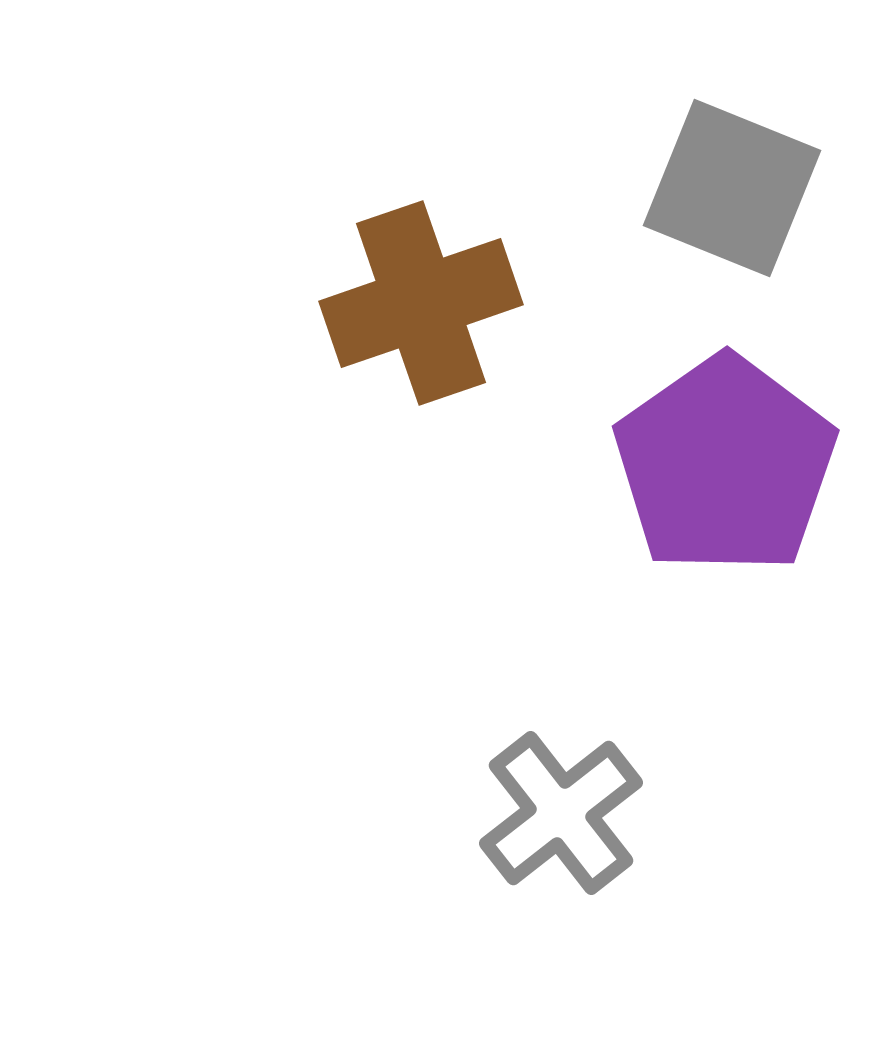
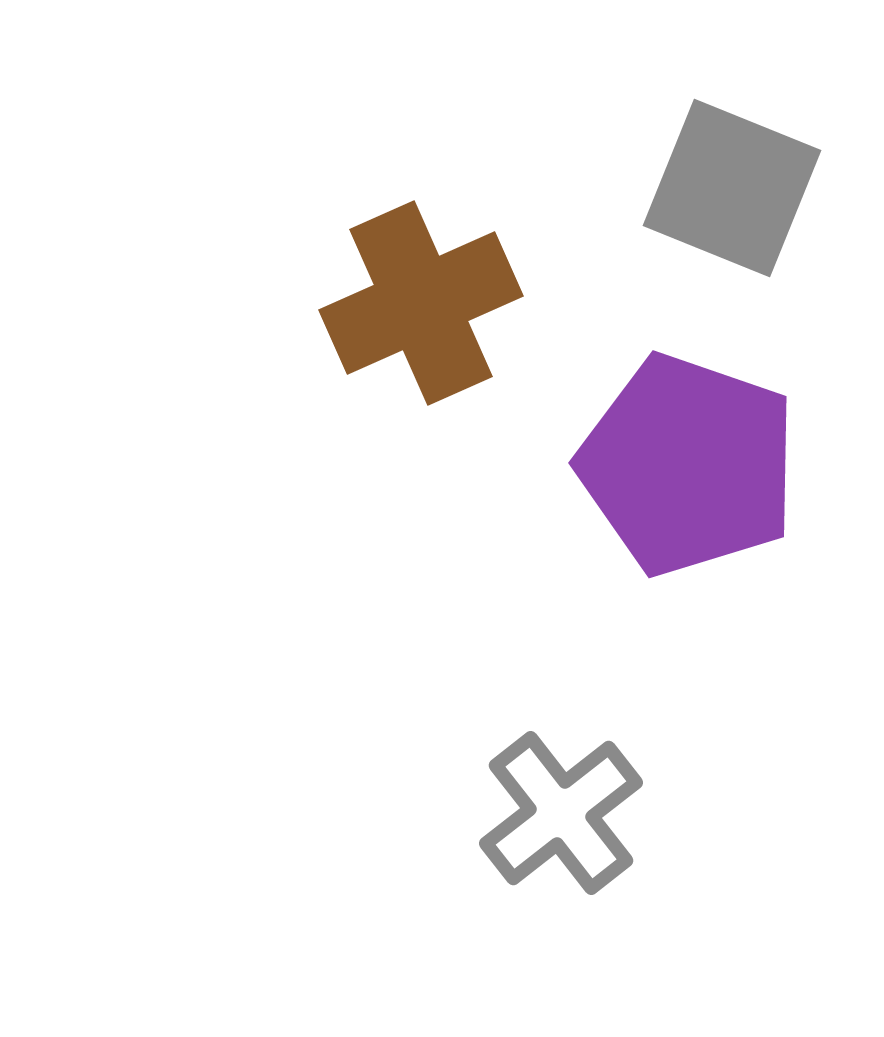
brown cross: rotated 5 degrees counterclockwise
purple pentagon: moved 37 px left; rotated 18 degrees counterclockwise
